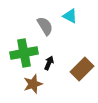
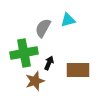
cyan triangle: moved 2 px left, 4 px down; rotated 42 degrees counterclockwise
gray semicircle: moved 2 px left, 2 px down; rotated 120 degrees counterclockwise
brown rectangle: moved 4 px left, 1 px down; rotated 45 degrees clockwise
brown star: moved 2 px right, 3 px up
